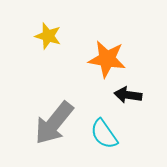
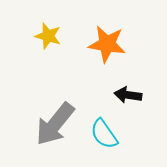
orange star: moved 15 px up
gray arrow: moved 1 px right, 1 px down
